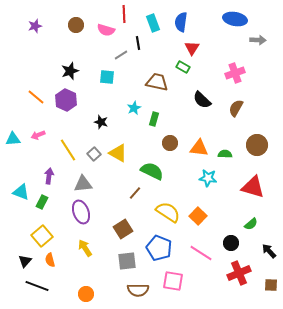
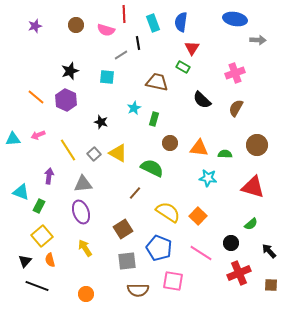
green semicircle at (152, 171): moved 3 px up
green rectangle at (42, 202): moved 3 px left, 4 px down
